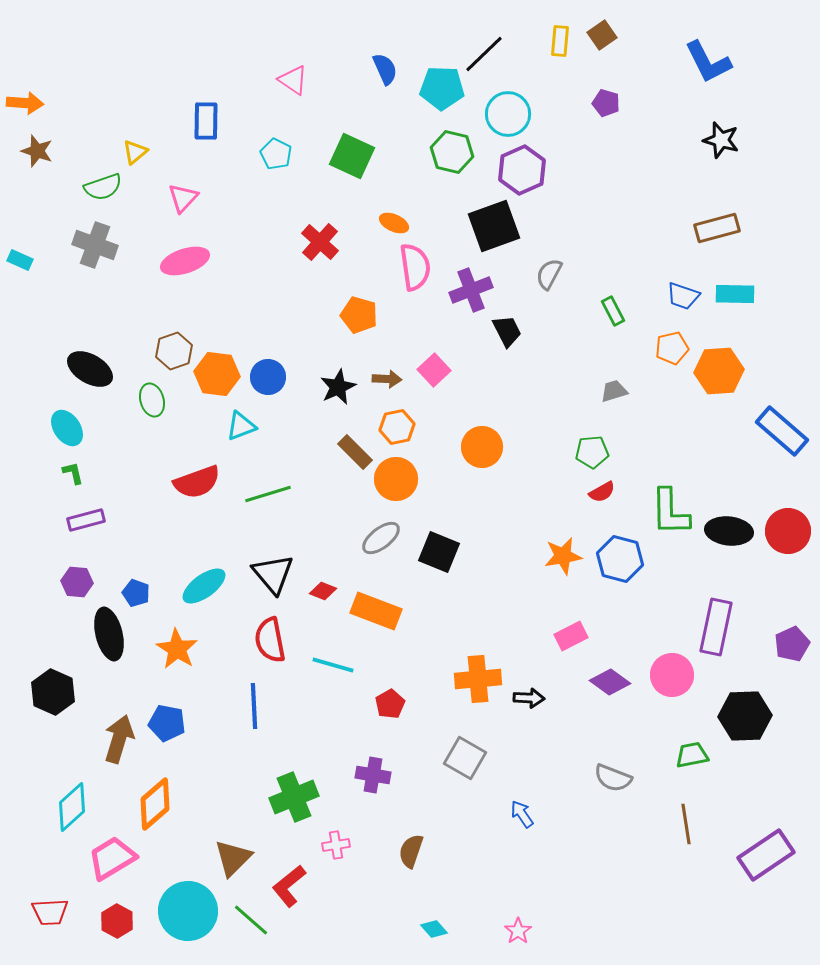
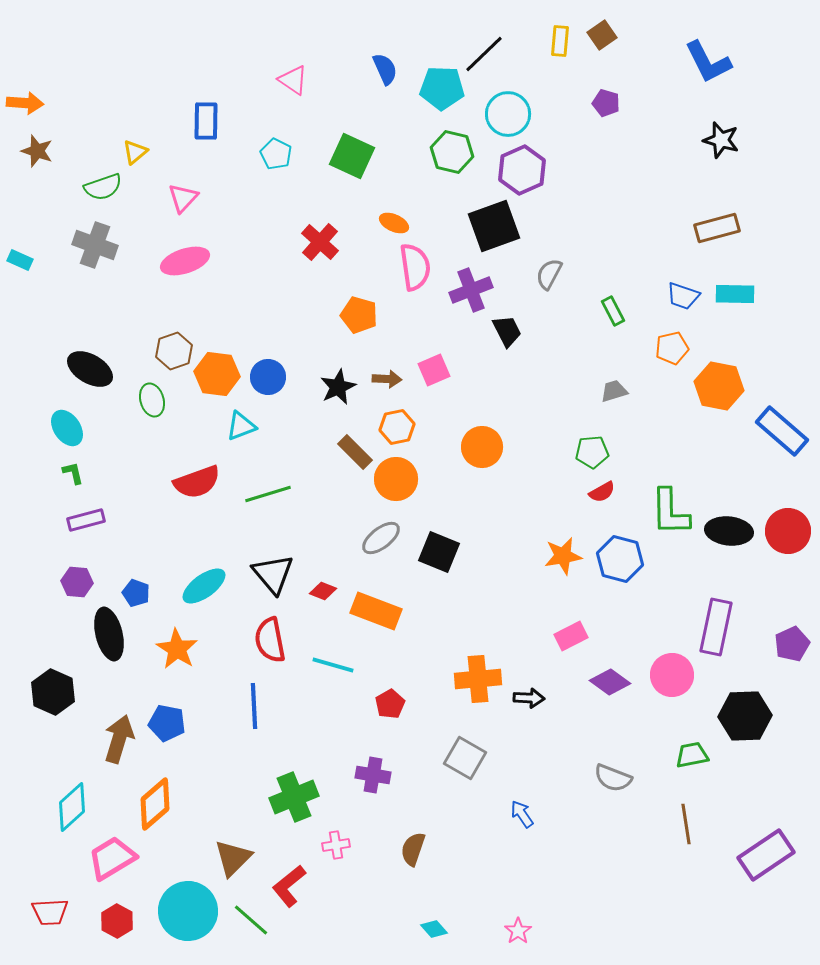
pink square at (434, 370): rotated 20 degrees clockwise
orange hexagon at (719, 371): moved 15 px down; rotated 15 degrees clockwise
brown semicircle at (411, 851): moved 2 px right, 2 px up
